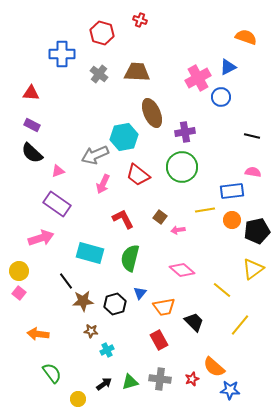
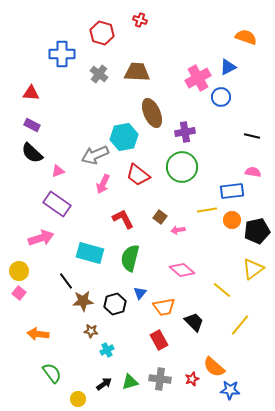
yellow line at (205, 210): moved 2 px right
